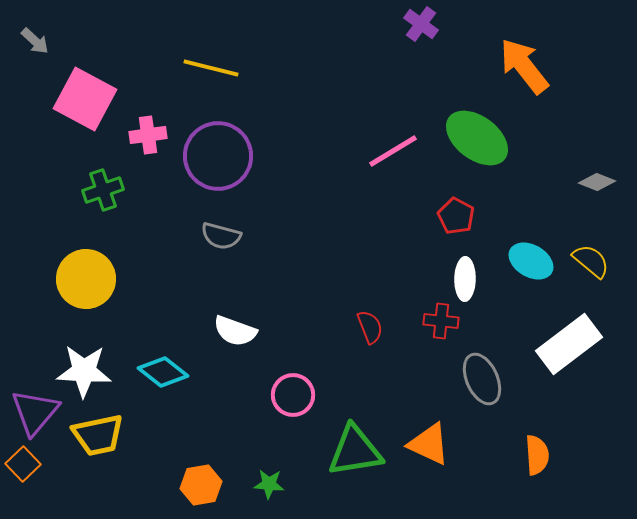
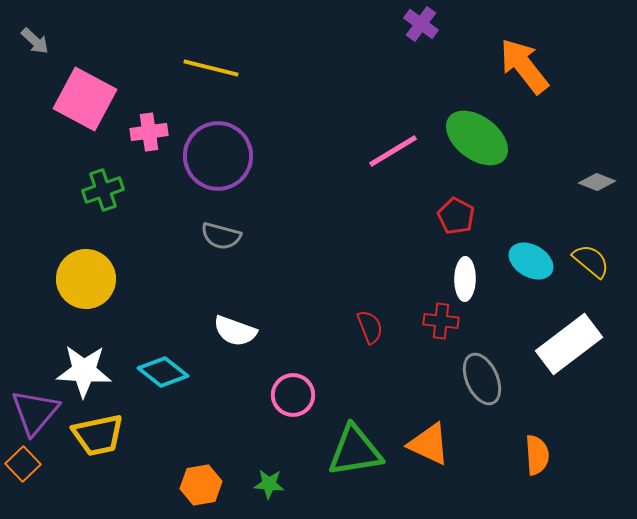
pink cross: moved 1 px right, 3 px up
